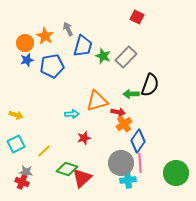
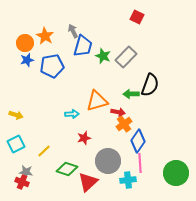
gray arrow: moved 5 px right, 2 px down
gray circle: moved 13 px left, 2 px up
red triangle: moved 6 px right, 4 px down
